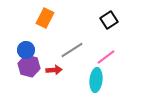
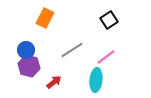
red arrow: moved 12 px down; rotated 35 degrees counterclockwise
